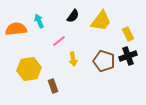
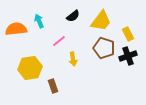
black semicircle: rotated 16 degrees clockwise
brown pentagon: moved 13 px up
yellow hexagon: moved 1 px right, 1 px up
